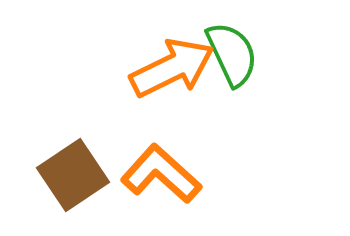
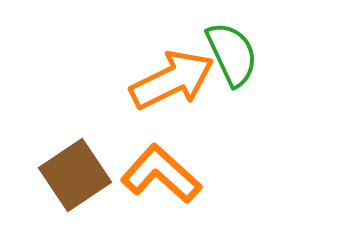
orange arrow: moved 12 px down
brown square: moved 2 px right
